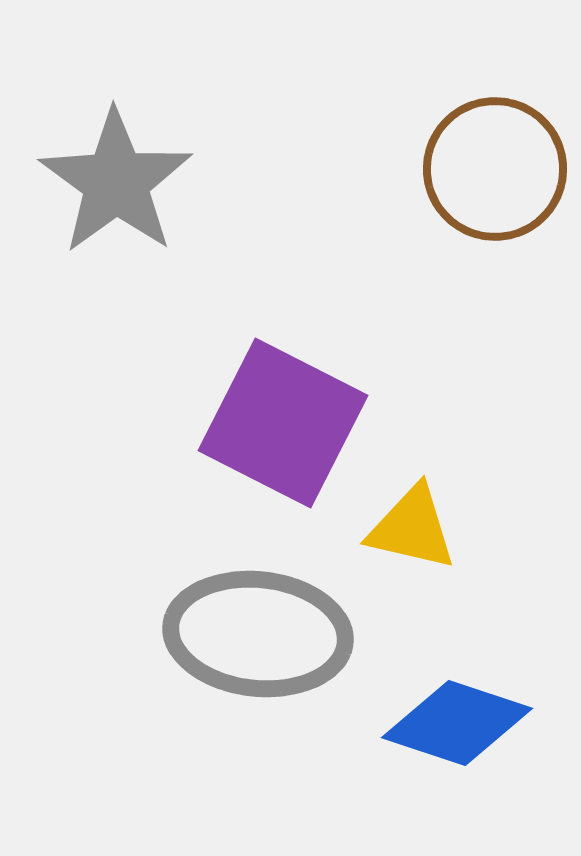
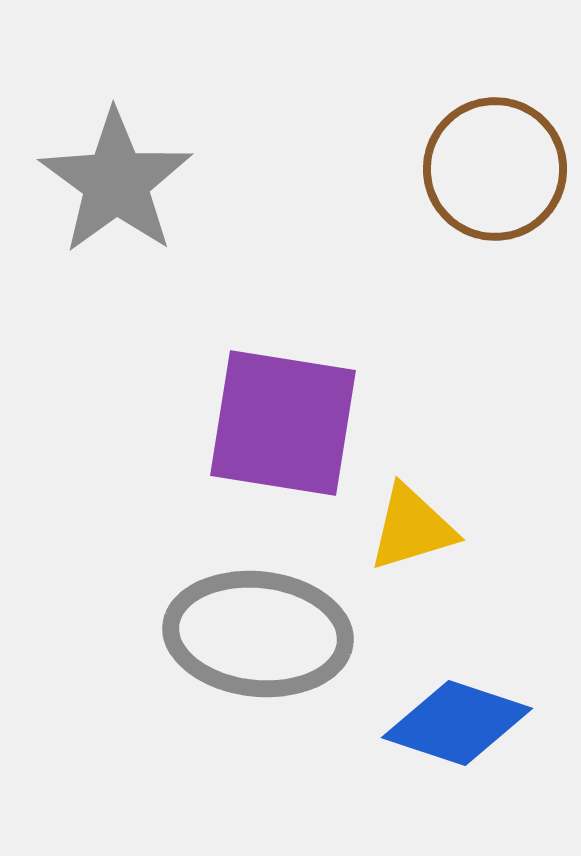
purple square: rotated 18 degrees counterclockwise
yellow triangle: rotated 30 degrees counterclockwise
